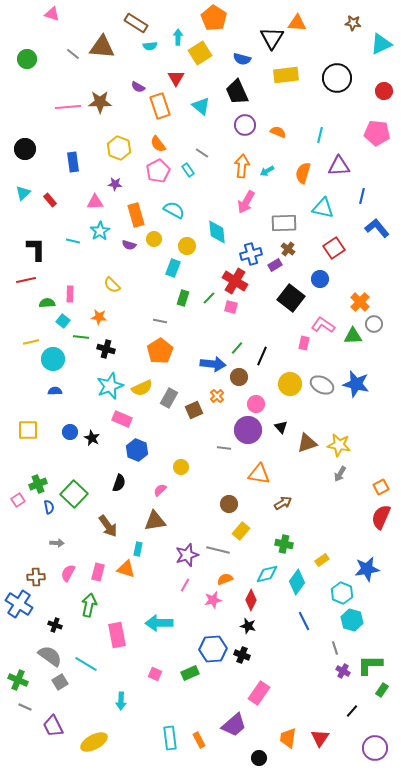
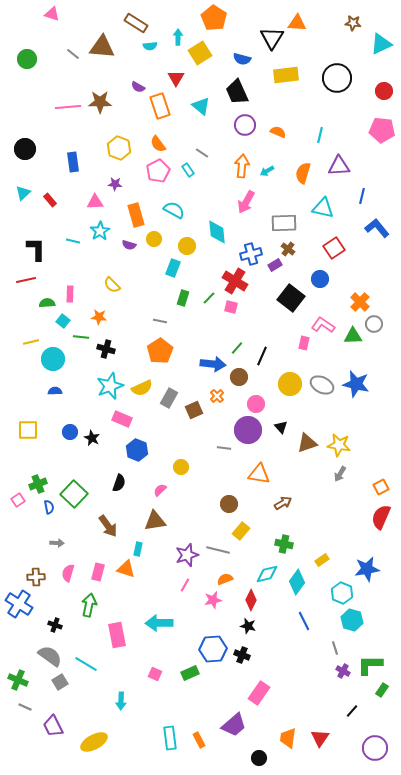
pink pentagon at (377, 133): moved 5 px right, 3 px up
pink semicircle at (68, 573): rotated 12 degrees counterclockwise
